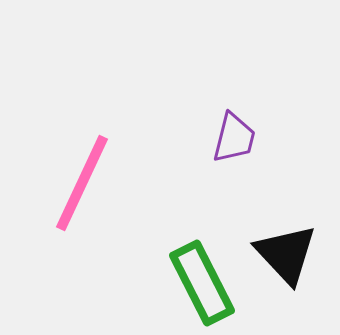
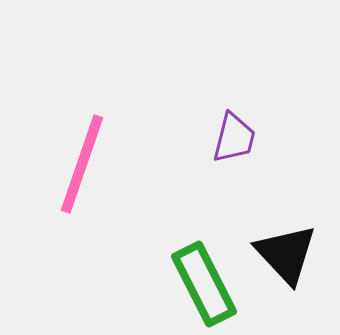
pink line: moved 19 px up; rotated 6 degrees counterclockwise
green rectangle: moved 2 px right, 1 px down
